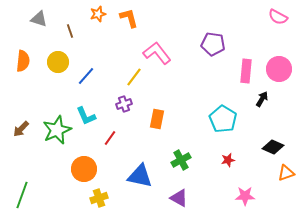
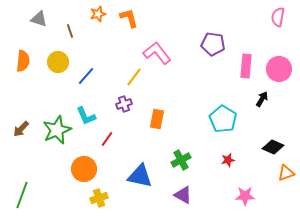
pink semicircle: rotated 72 degrees clockwise
pink rectangle: moved 5 px up
red line: moved 3 px left, 1 px down
purple triangle: moved 4 px right, 3 px up
